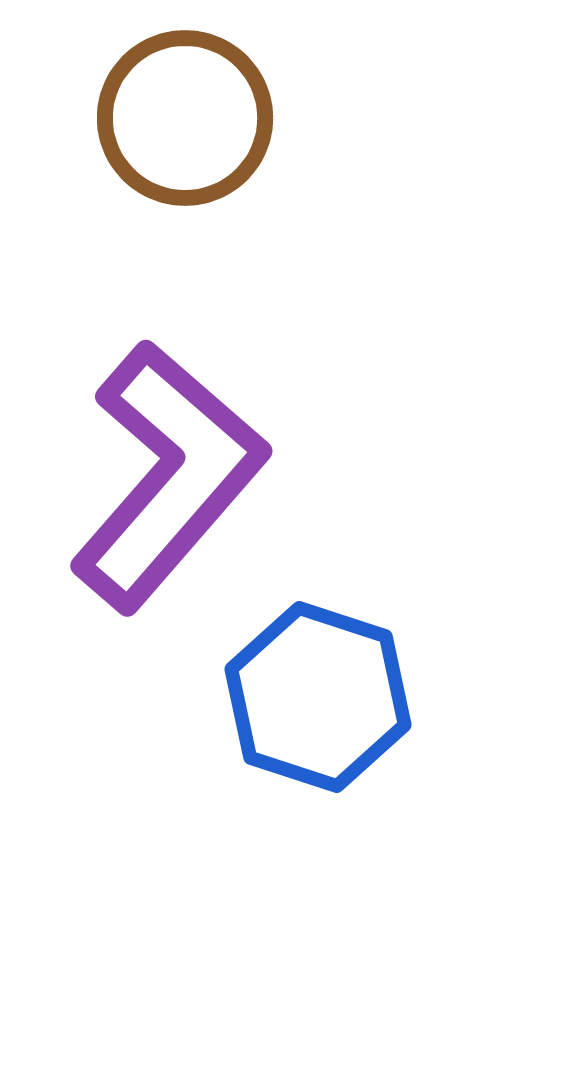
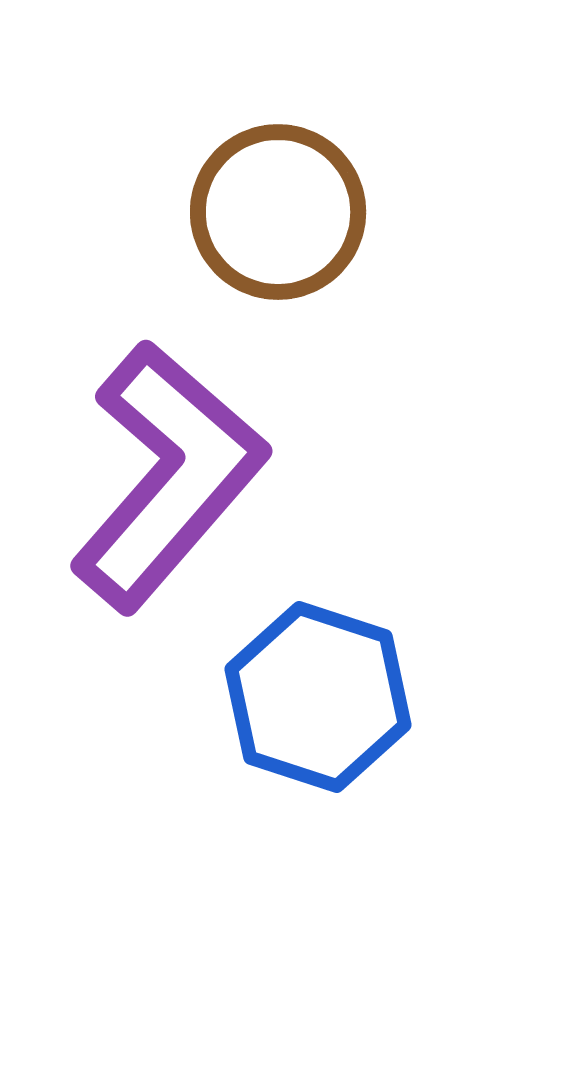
brown circle: moved 93 px right, 94 px down
